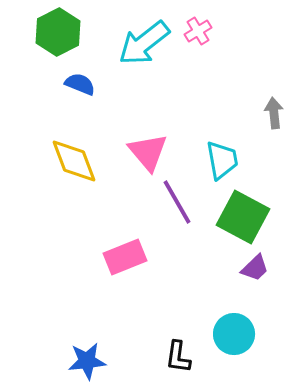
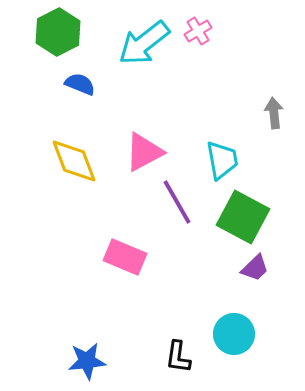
pink triangle: moved 4 px left; rotated 42 degrees clockwise
pink rectangle: rotated 45 degrees clockwise
